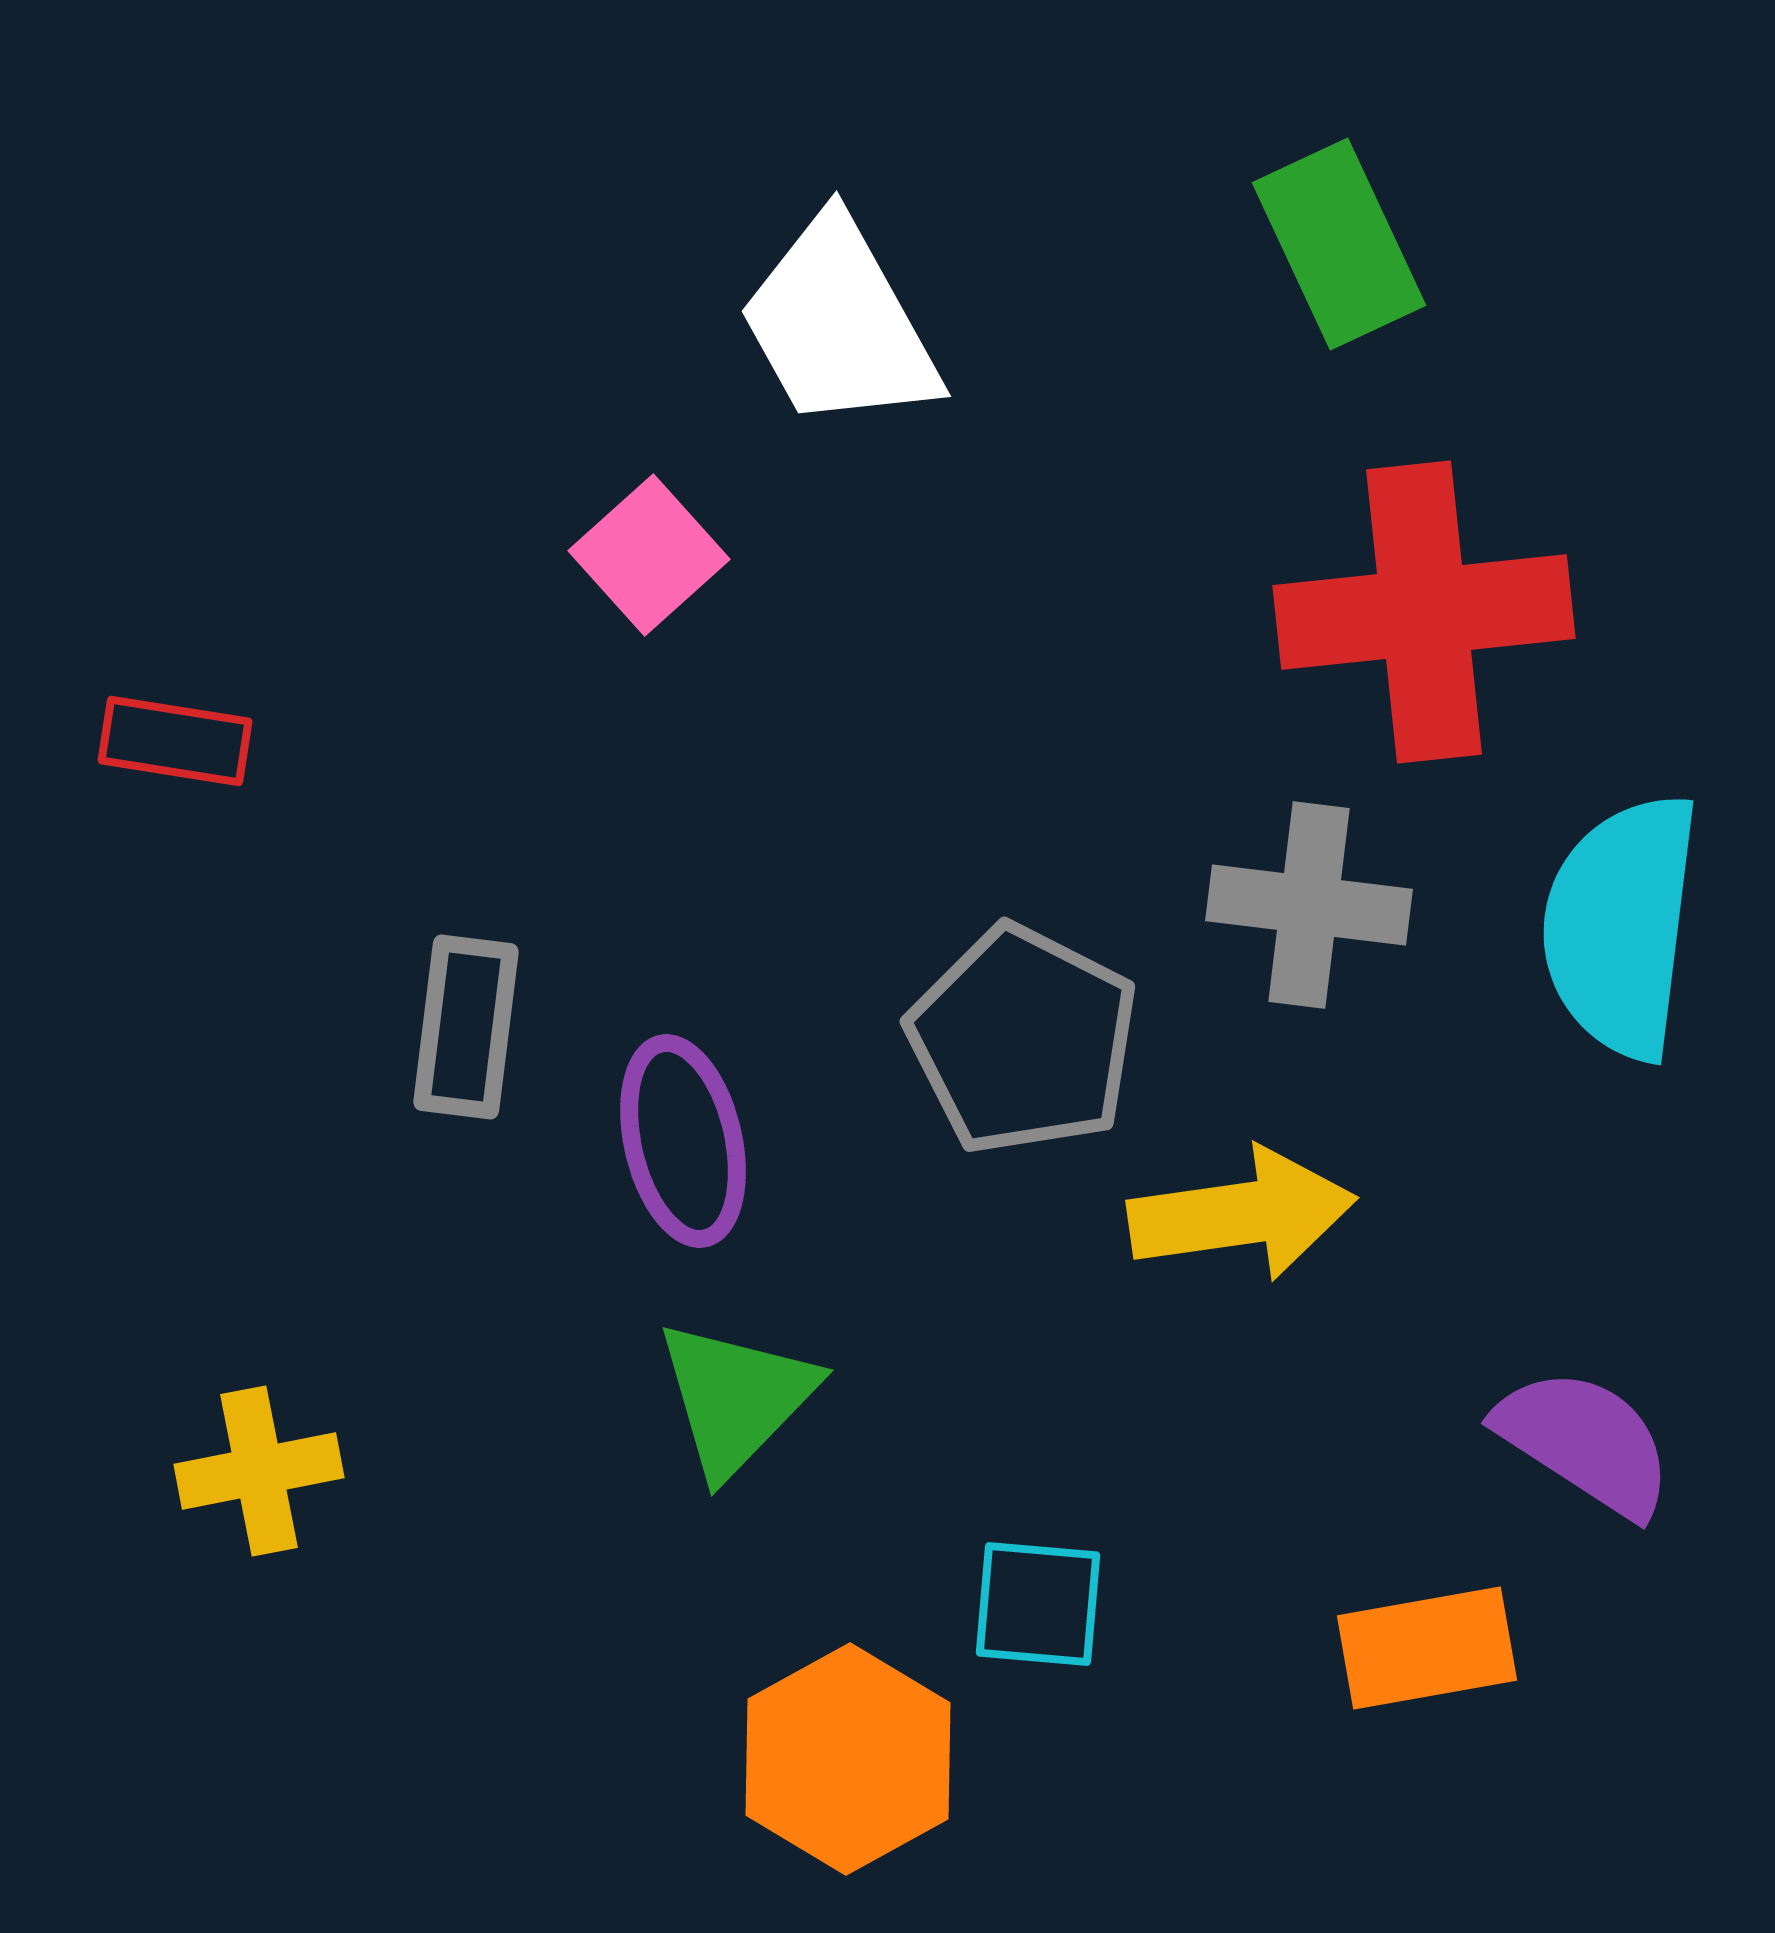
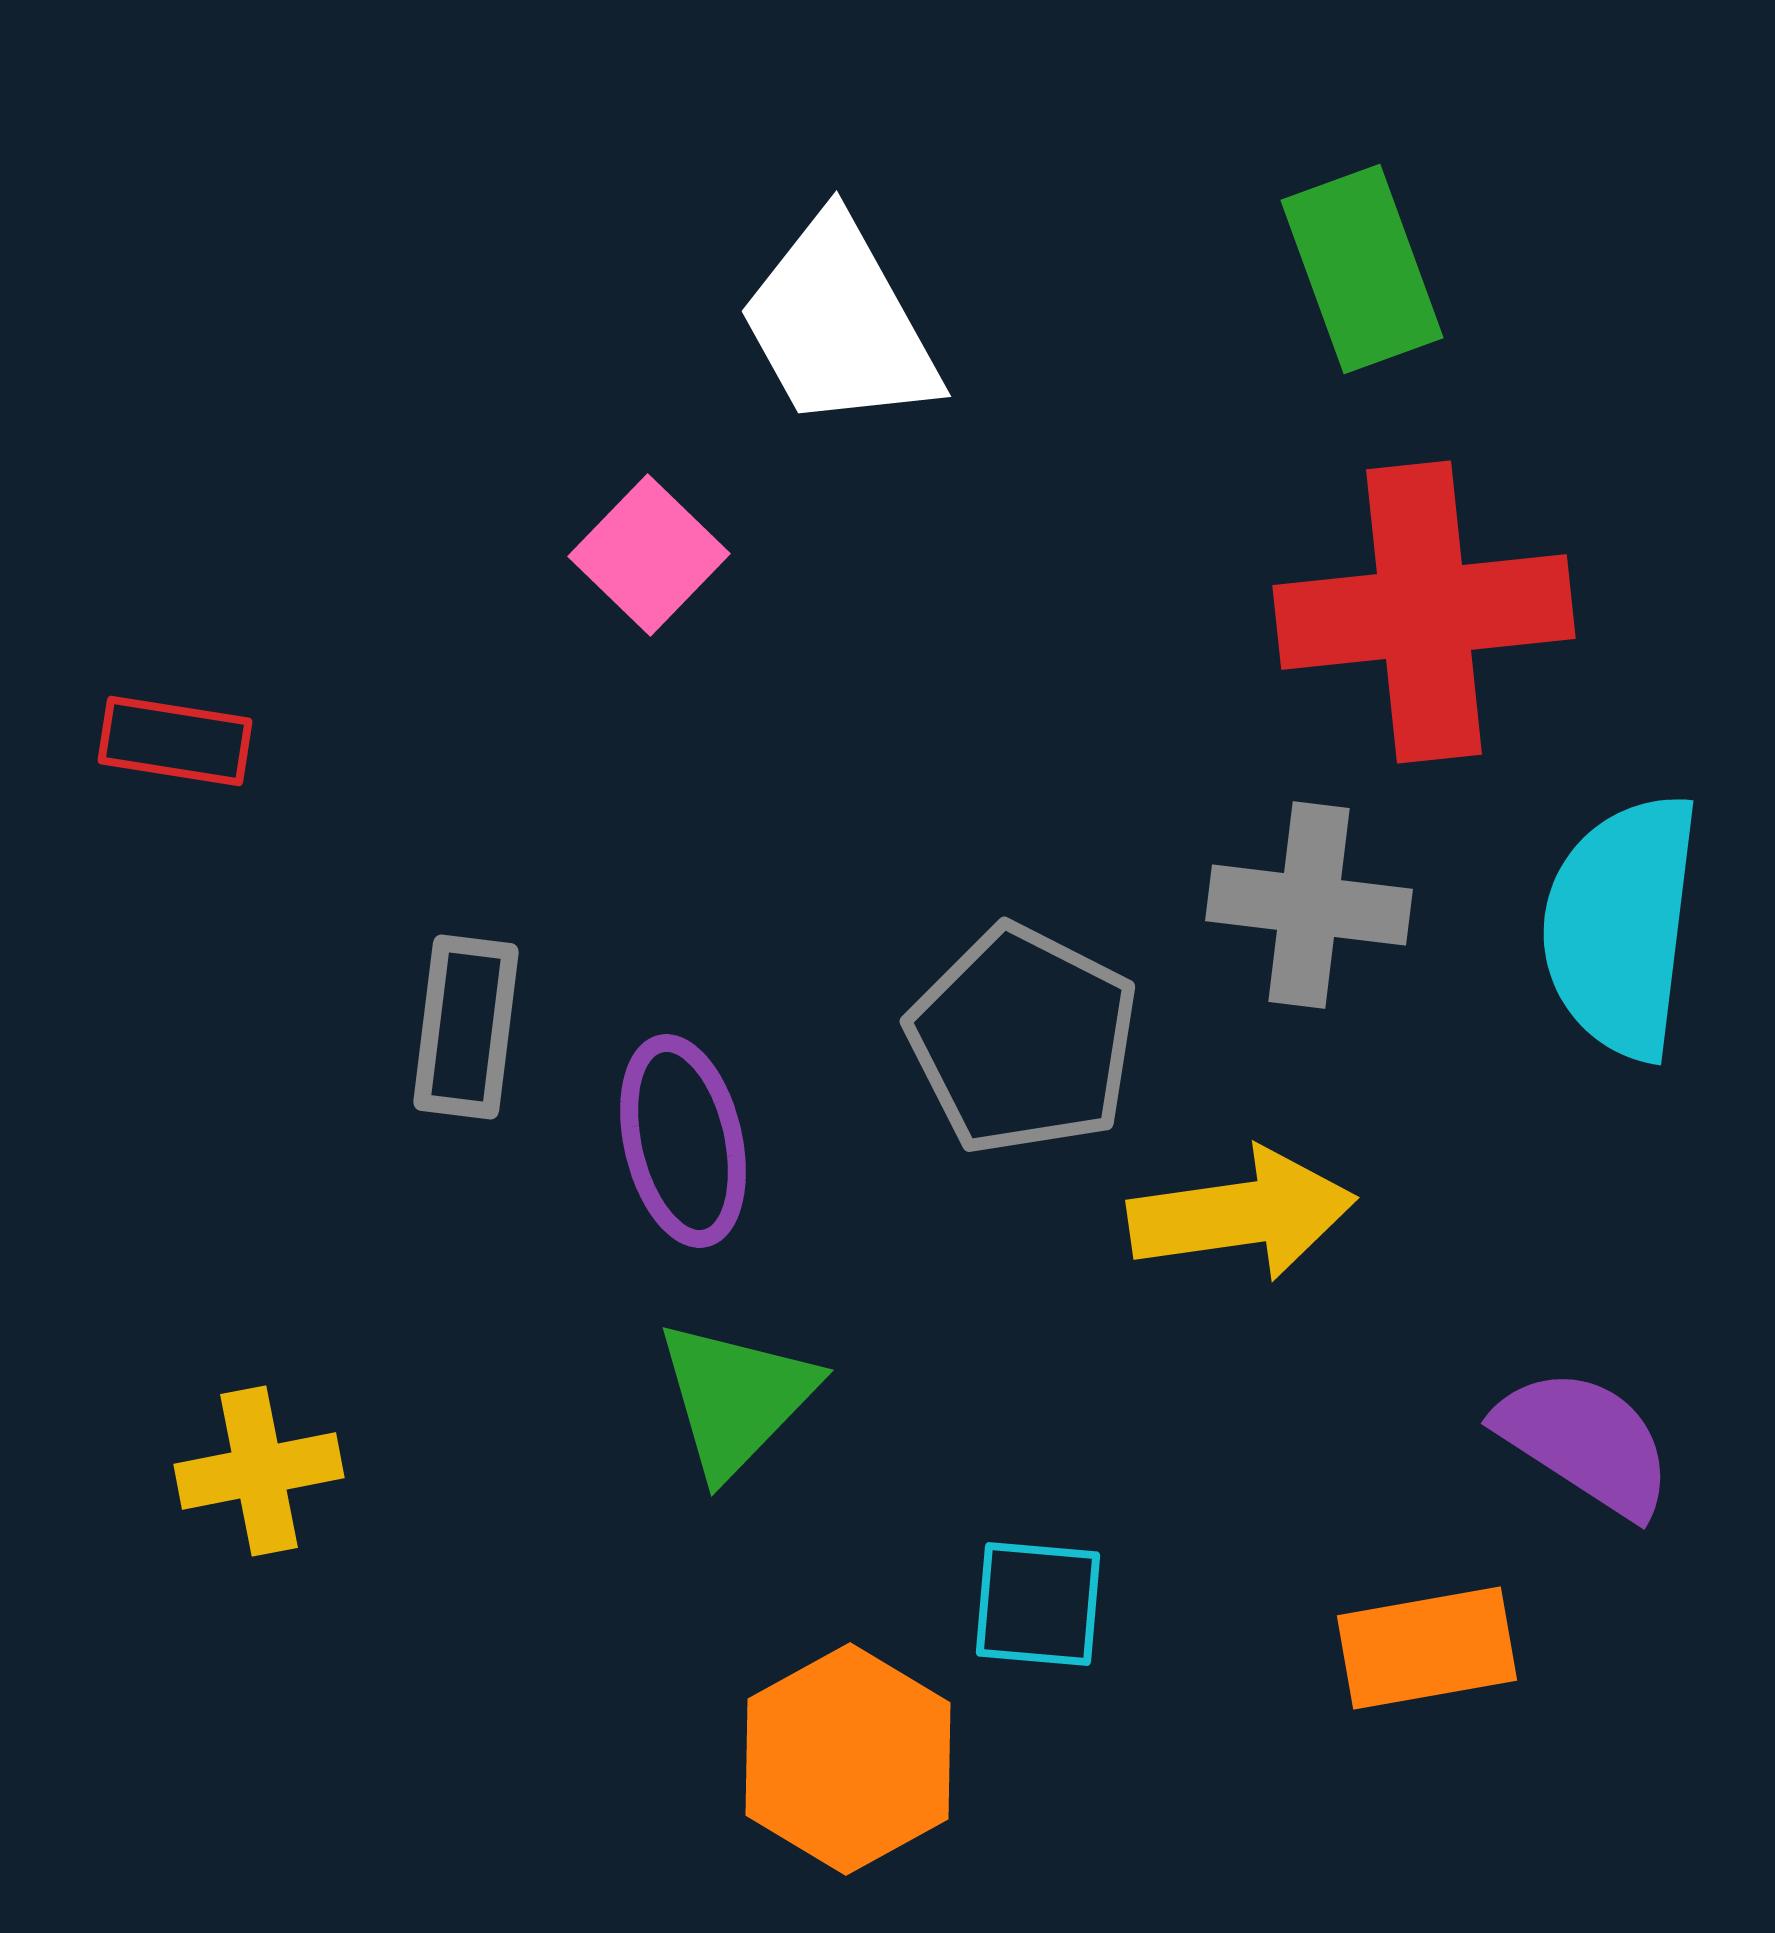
green rectangle: moved 23 px right, 25 px down; rotated 5 degrees clockwise
pink square: rotated 4 degrees counterclockwise
